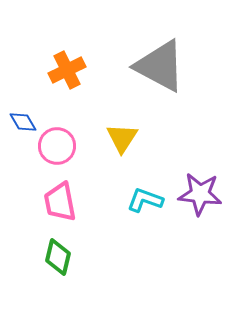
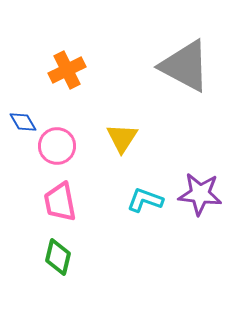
gray triangle: moved 25 px right
